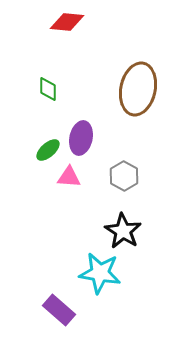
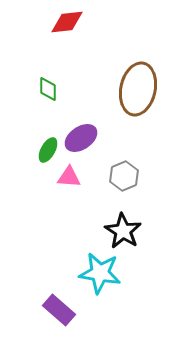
red diamond: rotated 12 degrees counterclockwise
purple ellipse: rotated 44 degrees clockwise
green ellipse: rotated 20 degrees counterclockwise
gray hexagon: rotated 8 degrees clockwise
